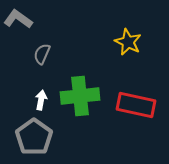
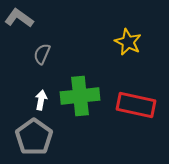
gray L-shape: moved 1 px right, 1 px up
